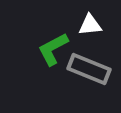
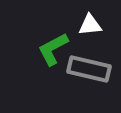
gray rectangle: rotated 9 degrees counterclockwise
